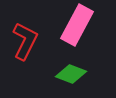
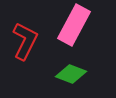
pink rectangle: moved 3 px left
